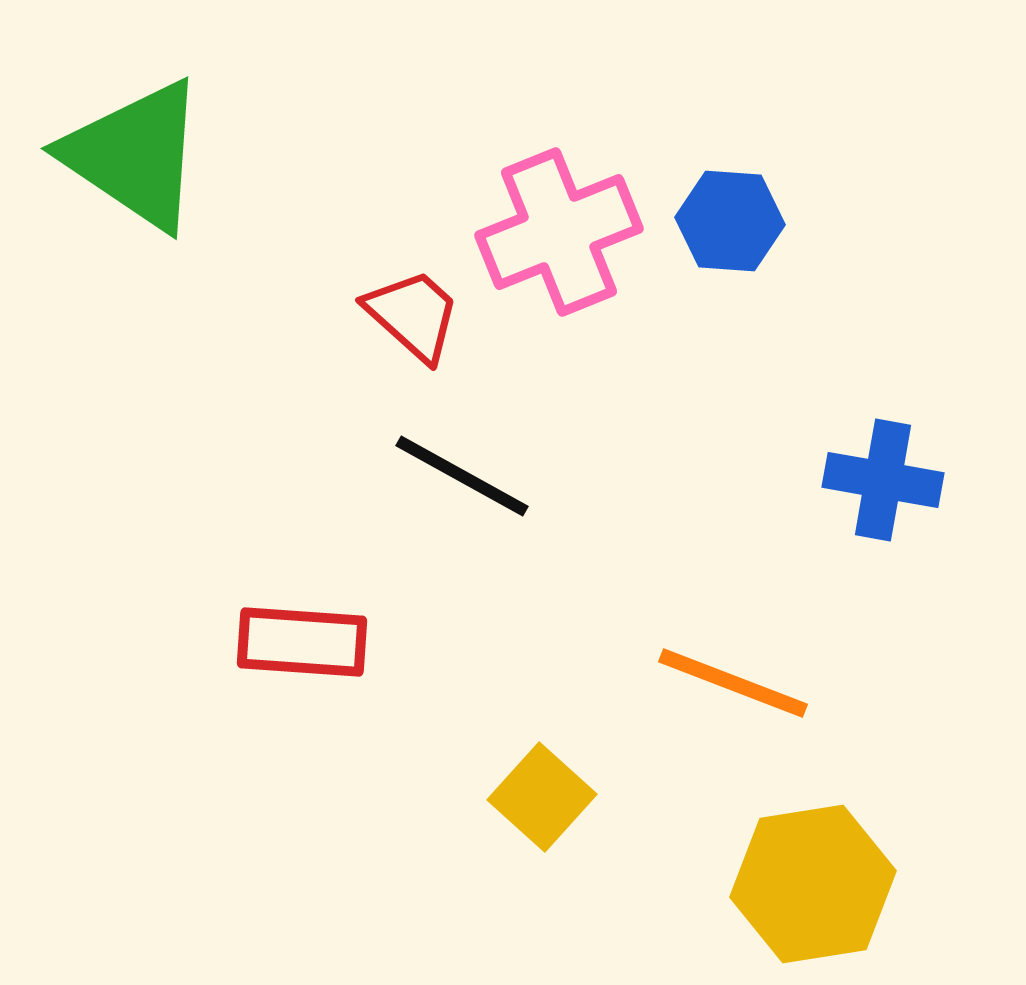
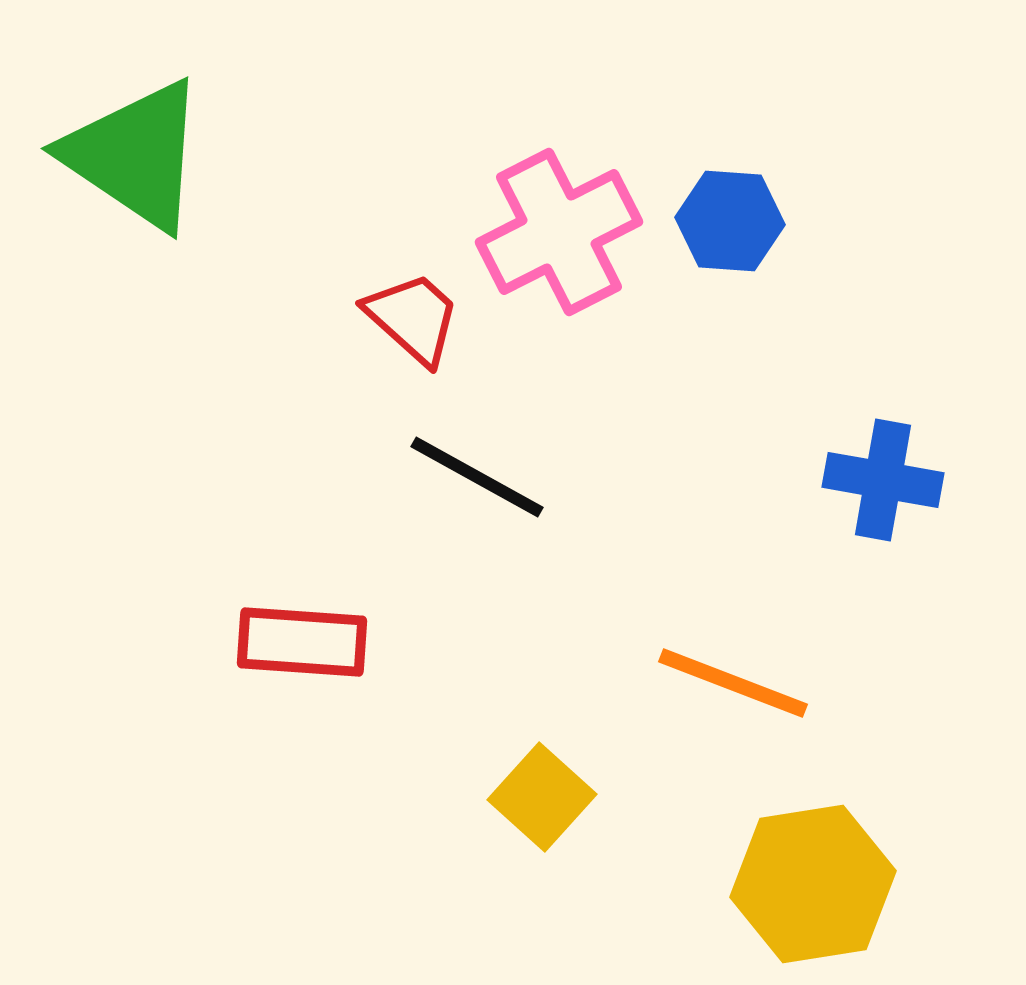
pink cross: rotated 5 degrees counterclockwise
red trapezoid: moved 3 px down
black line: moved 15 px right, 1 px down
